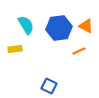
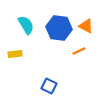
blue hexagon: rotated 15 degrees clockwise
yellow rectangle: moved 5 px down
